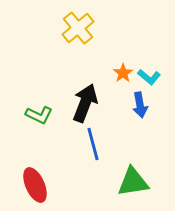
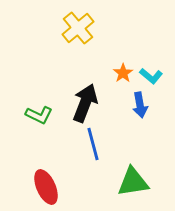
cyan L-shape: moved 2 px right, 1 px up
red ellipse: moved 11 px right, 2 px down
